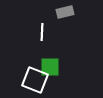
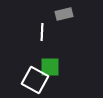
gray rectangle: moved 1 px left, 2 px down
white square: rotated 8 degrees clockwise
